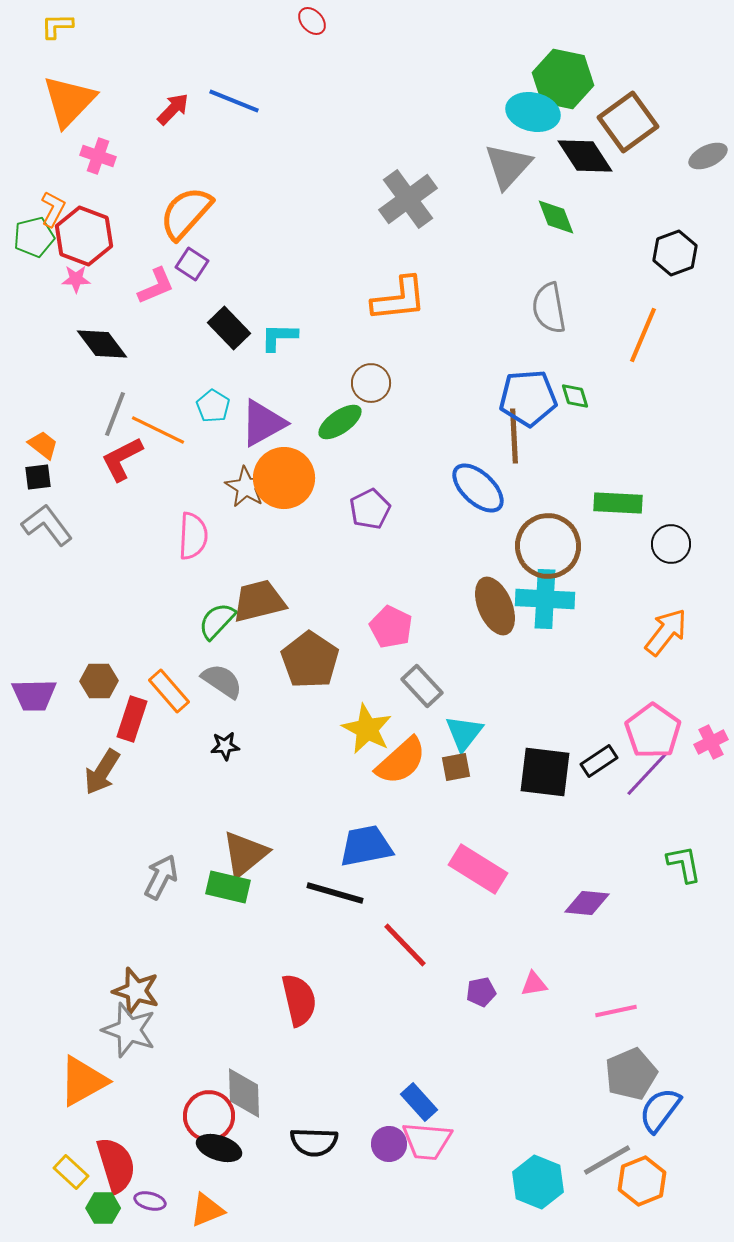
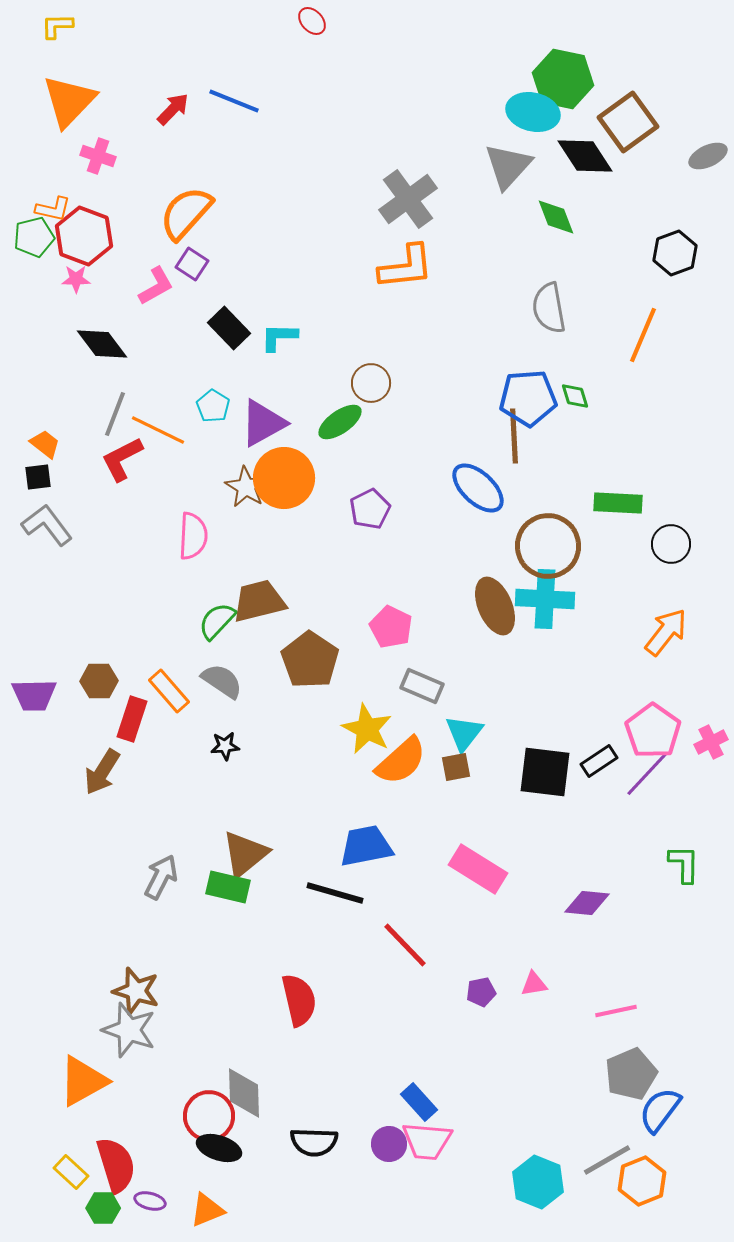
orange L-shape at (53, 209): rotated 75 degrees clockwise
pink L-shape at (156, 286): rotated 6 degrees counterclockwise
orange L-shape at (399, 299): moved 7 px right, 32 px up
orange trapezoid at (43, 445): moved 2 px right, 1 px up
gray rectangle at (422, 686): rotated 24 degrees counterclockwise
green L-shape at (684, 864): rotated 12 degrees clockwise
